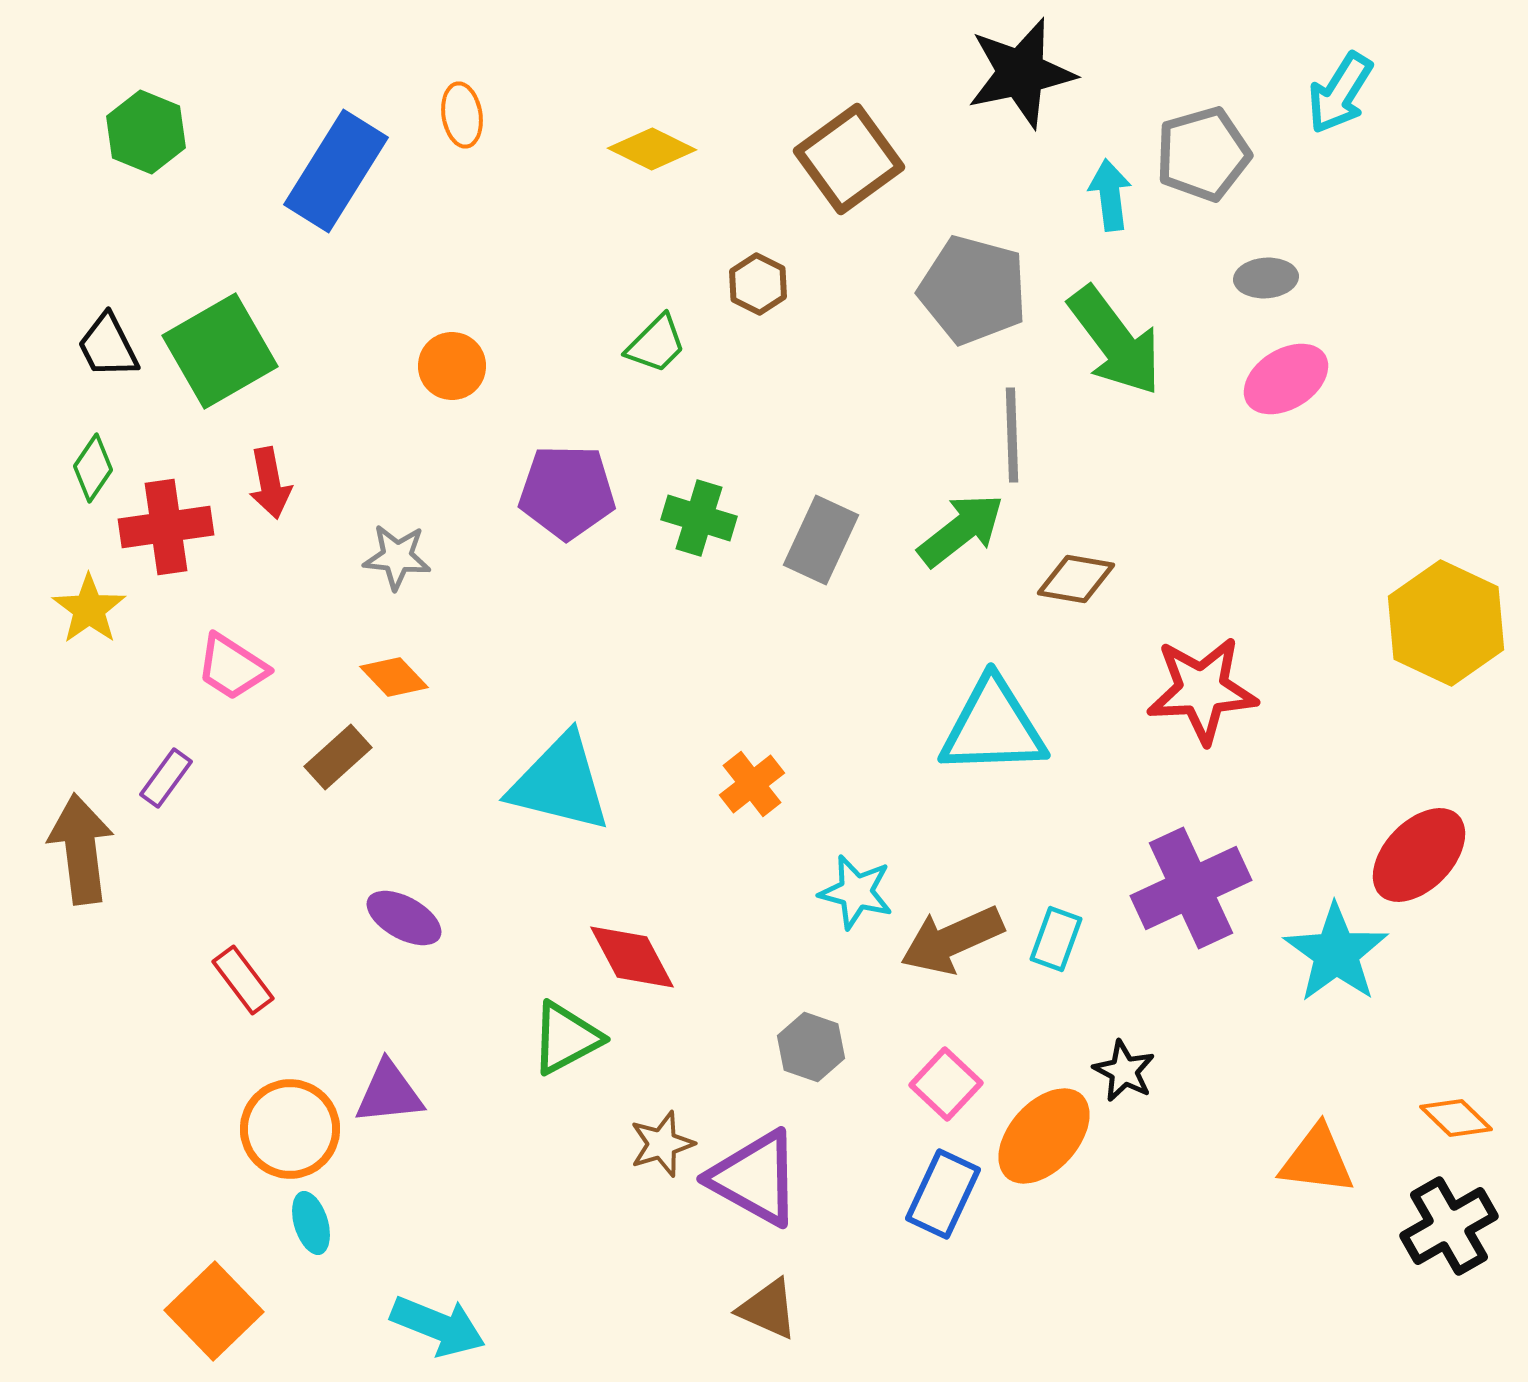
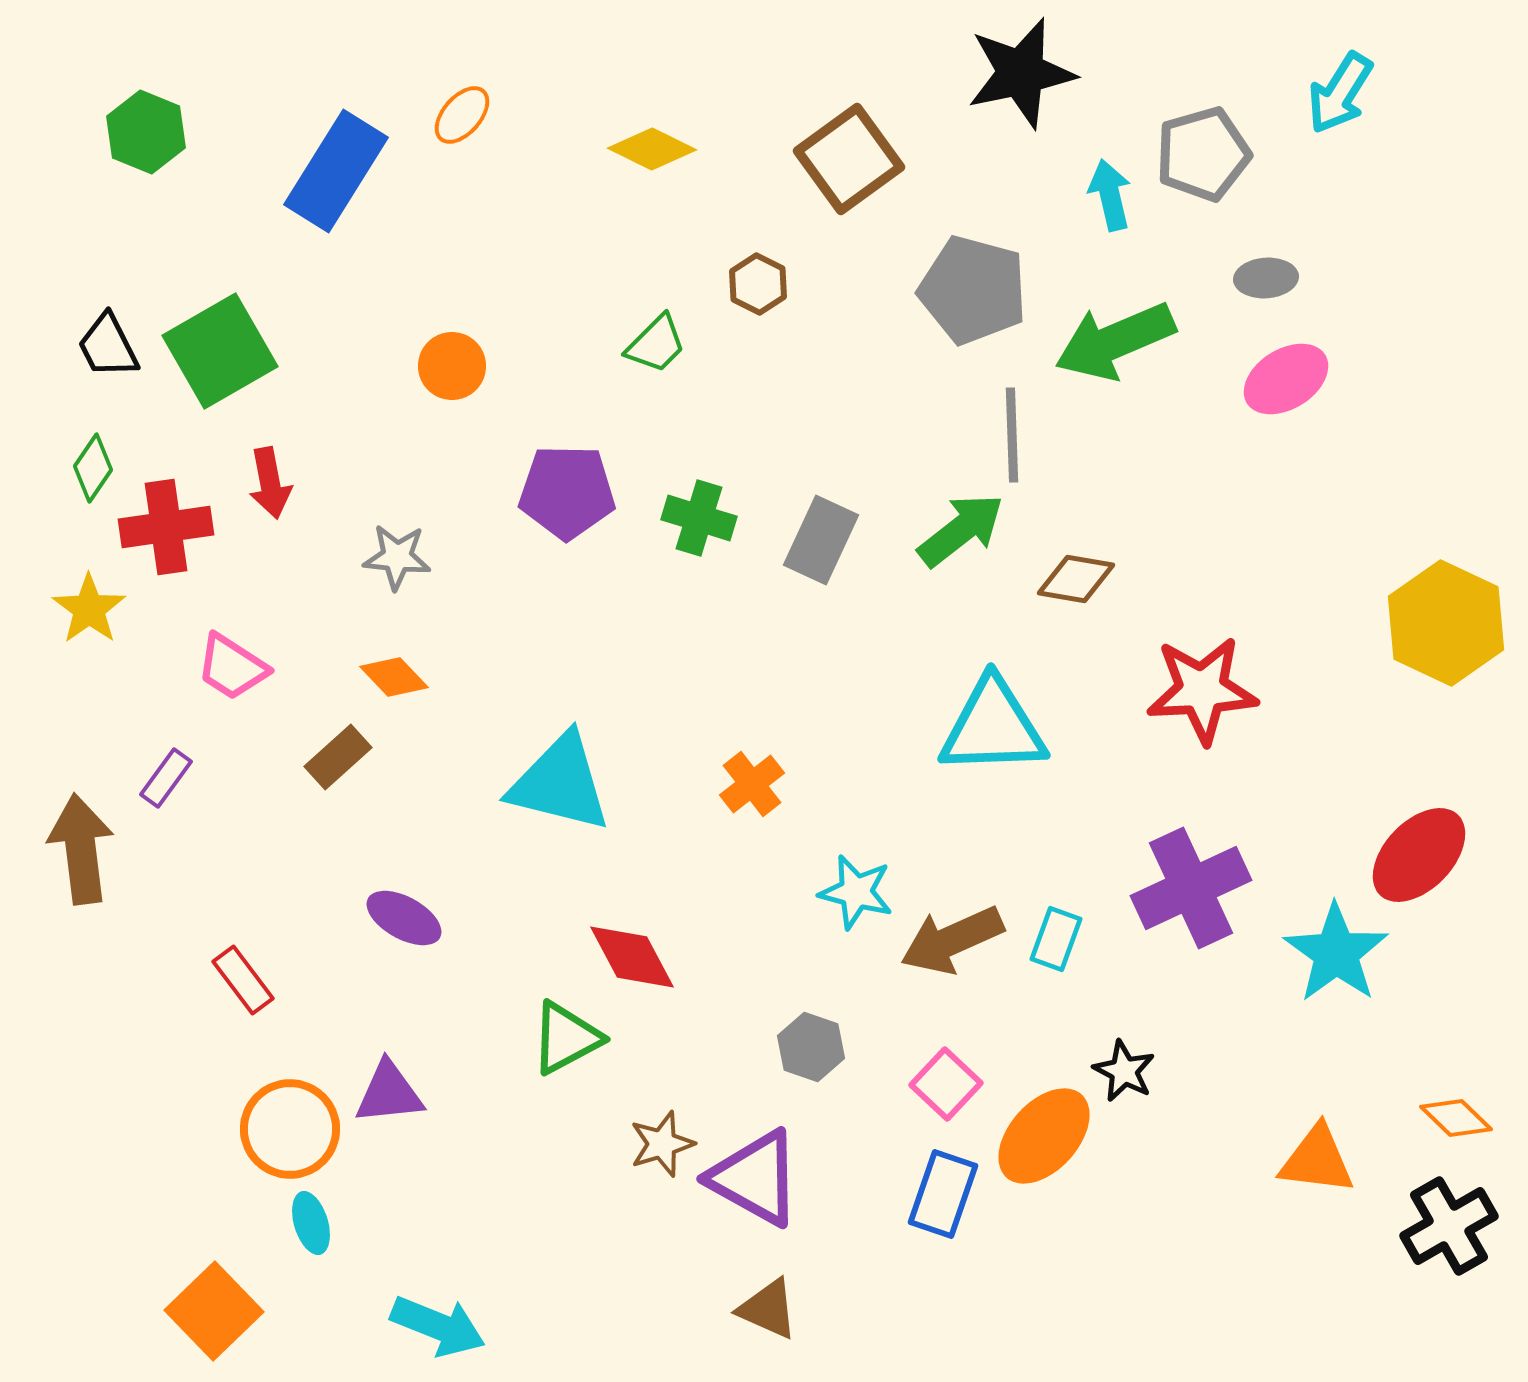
orange ellipse at (462, 115): rotated 50 degrees clockwise
cyan arrow at (1110, 195): rotated 6 degrees counterclockwise
green arrow at (1115, 341): rotated 104 degrees clockwise
blue rectangle at (943, 1194): rotated 6 degrees counterclockwise
